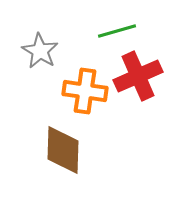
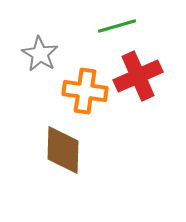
green line: moved 5 px up
gray star: moved 3 px down
